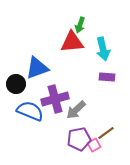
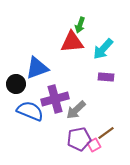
cyan arrow: rotated 55 degrees clockwise
purple rectangle: moved 1 px left
